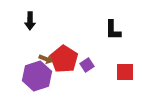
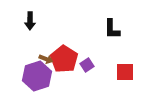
black L-shape: moved 1 px left, 1 px up
